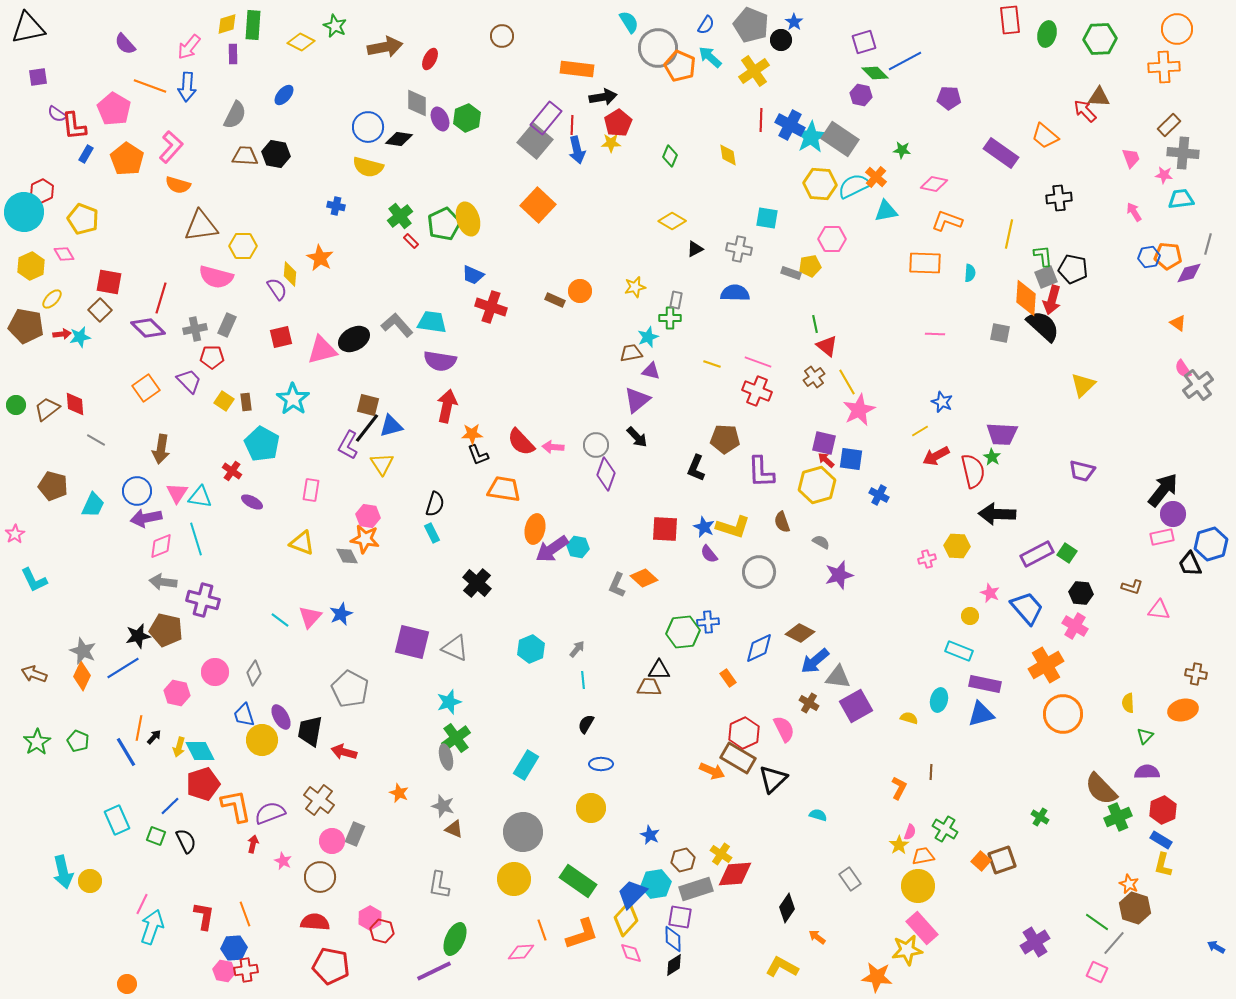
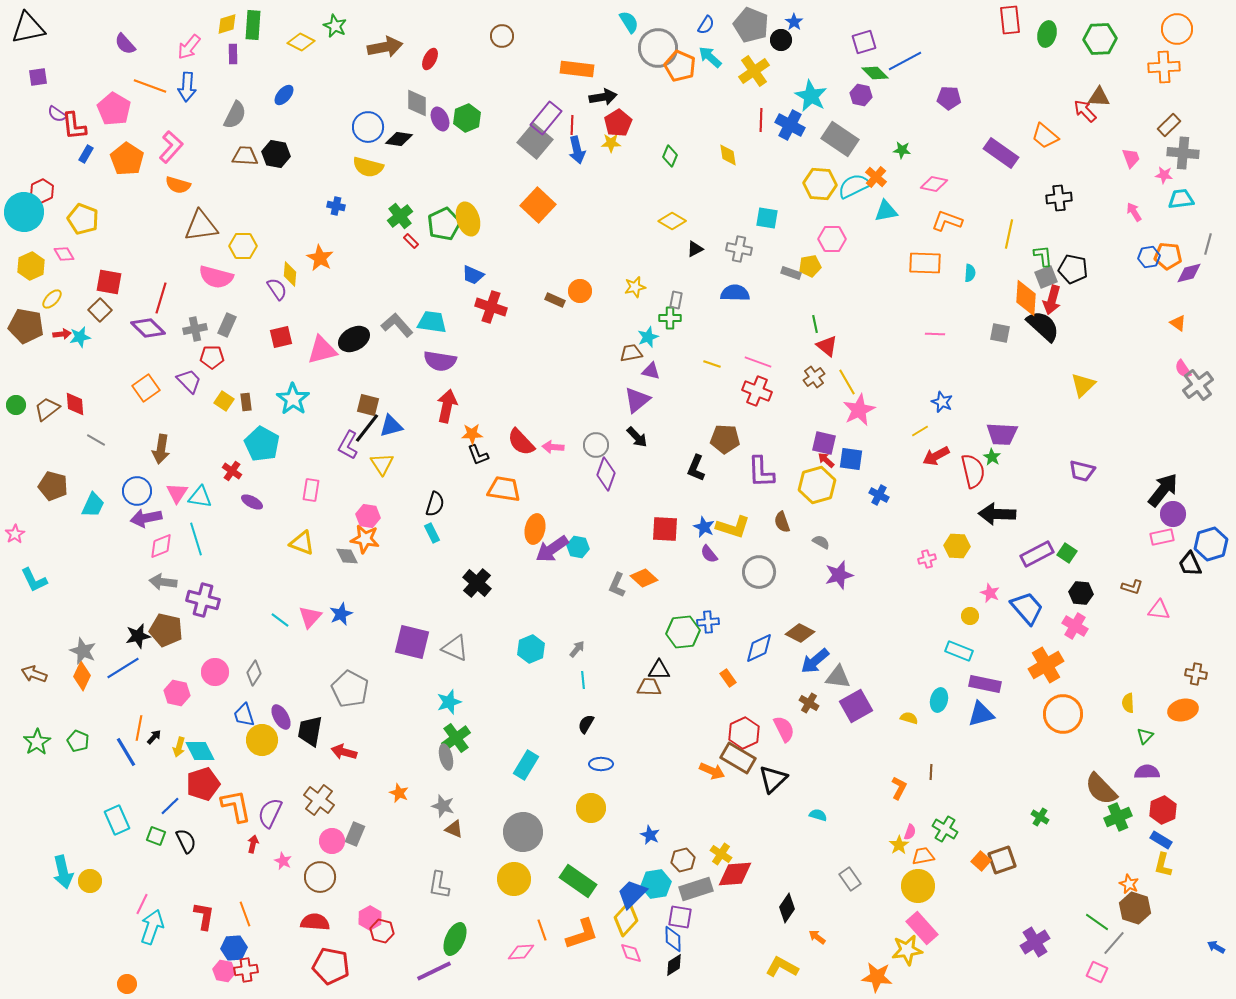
cyan star at (811, 137): moved 41 px up; rotated 12 degrees counterclockwise
purple semicircle at (270, 813): rotated 44 degrees counterclockwise
